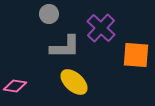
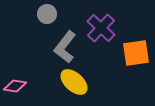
gray circle: moved 2 px left
gray L-shape: rotated 128 degrees clockwise
orange square: moved 2 px up; rotated 12 degrees counterclockwise
